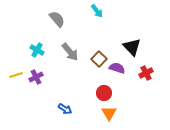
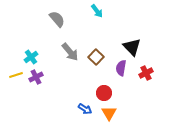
cyan cross: moved 6 px left, 7 px down; rotated 24 degrees clockwise
brown square: moved 3 px left, 2 px up
purple semicircle: moved 4 px right; rotated 98 degrees counterclockwise
blue arrow: moved 20 px right
